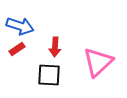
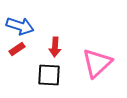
pink triangle: moved 1 px left, 1 px down
